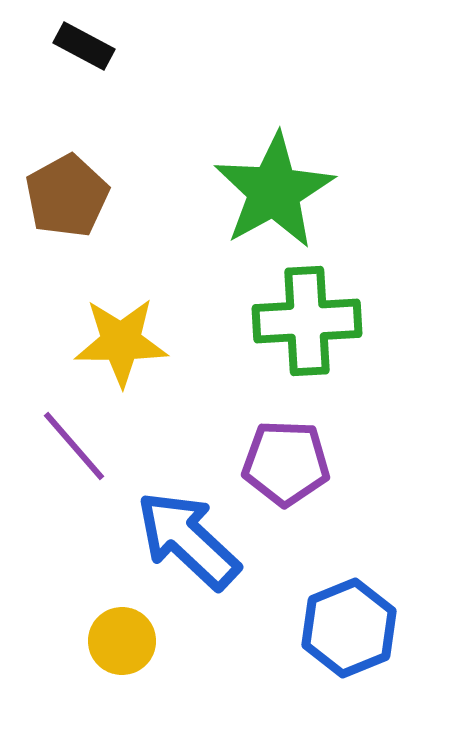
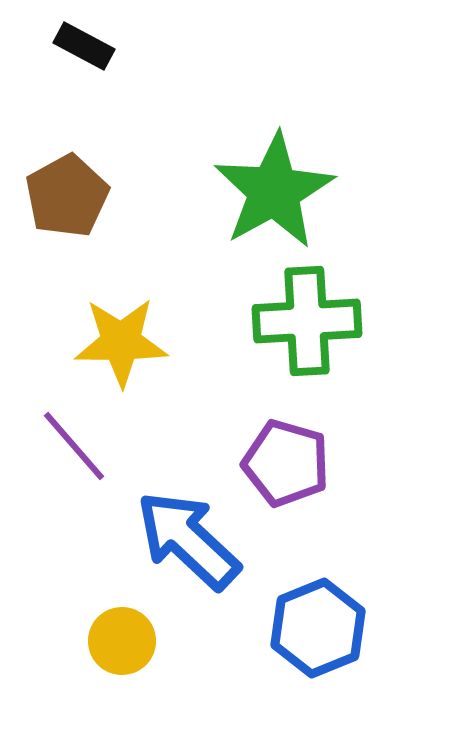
purple pentagon: rotated 14 degrees clockwise
blue hexagon: moved 31 px left
